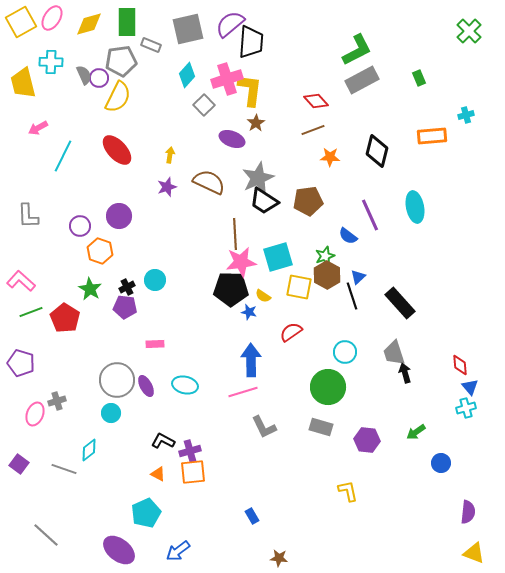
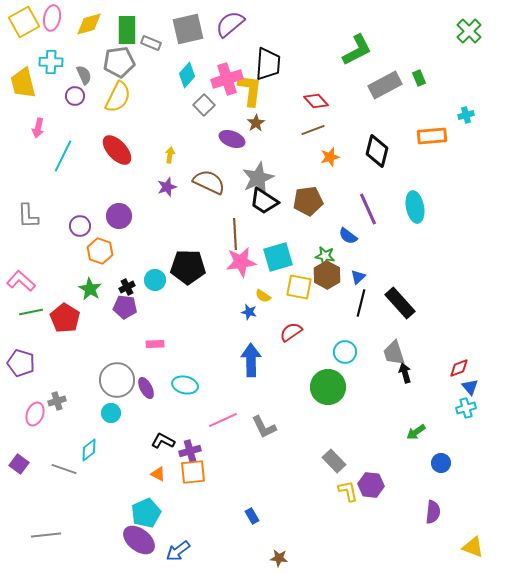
pink ellipse at (52, 18): rotated 20 degrees counterclockwise
yellow square at (21, 22): moved 3 px right
green rectangle at (127, 22): moved 8 px down
black trapezoid at (251, 42): moved 17 px right, 22 px down
gray rectangle at (151, 45): moved 2 px up
gray pentagon at (121, 61): moved 2 px left, 1 px down
purple circle at (99, 78): moved 24 px left, 18 px down
gray rectangle at (362, 80): moved 23 px right, 5 px down
pink arrow at (38, 128): rotated 48 degrees counterclockwise
orange star at (330, 157): rotated 18 degrees counterclockwise
purple line at (370, 215): moved 2 px left, 6 px up
green star at (325, 256): rotated 30 degrees clockwise
black pentagon at (231, 289): moved 43 px left, 22 px up
black line at (352, 296): moved 9 px right, 7 px down; rotated 32 degrees clockwise
green line at (31, 312): rotated 10 degrees clockwise
red diamond at (460, 365): moved 1 px left, 3 px down; rotated 75 degrees clockwise
purple ellipse at (146, 386): moved 2 px down
pink line at (243, 392): moved 20 px left, 28 px down; rotated 8 degrees counterclockwise
gray rectangle at (321, 427): moved 13 px right, 34 px down; rotated 30 degrees clockwise
purple hexagon at (367, 440): moved 4 px right, 45 px down
purple semicircle at (468, 512): moved 35 px left
gray line at (46, 535): rotated 48 degrees counterclockwise
purple ellipse at (119, 550): moved 20 px right, 10 px up
yellow triangle at (474, 553): moved 1 px left, 6 px up
